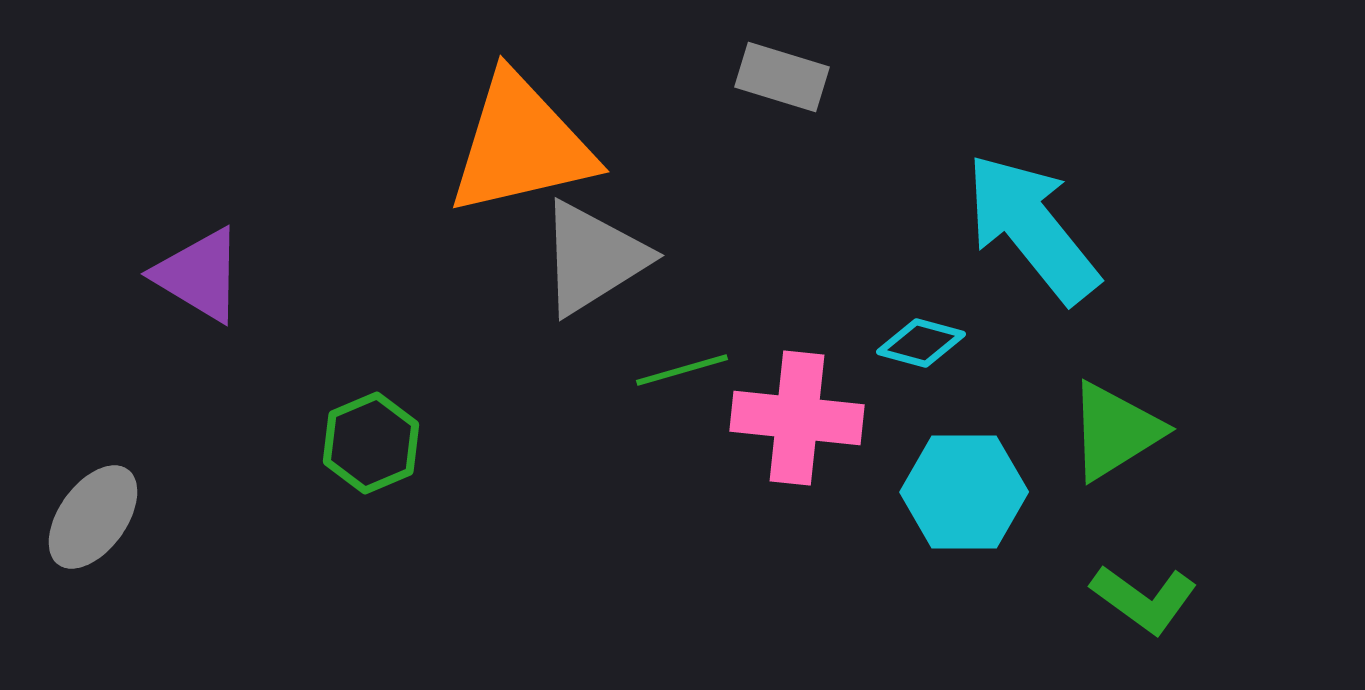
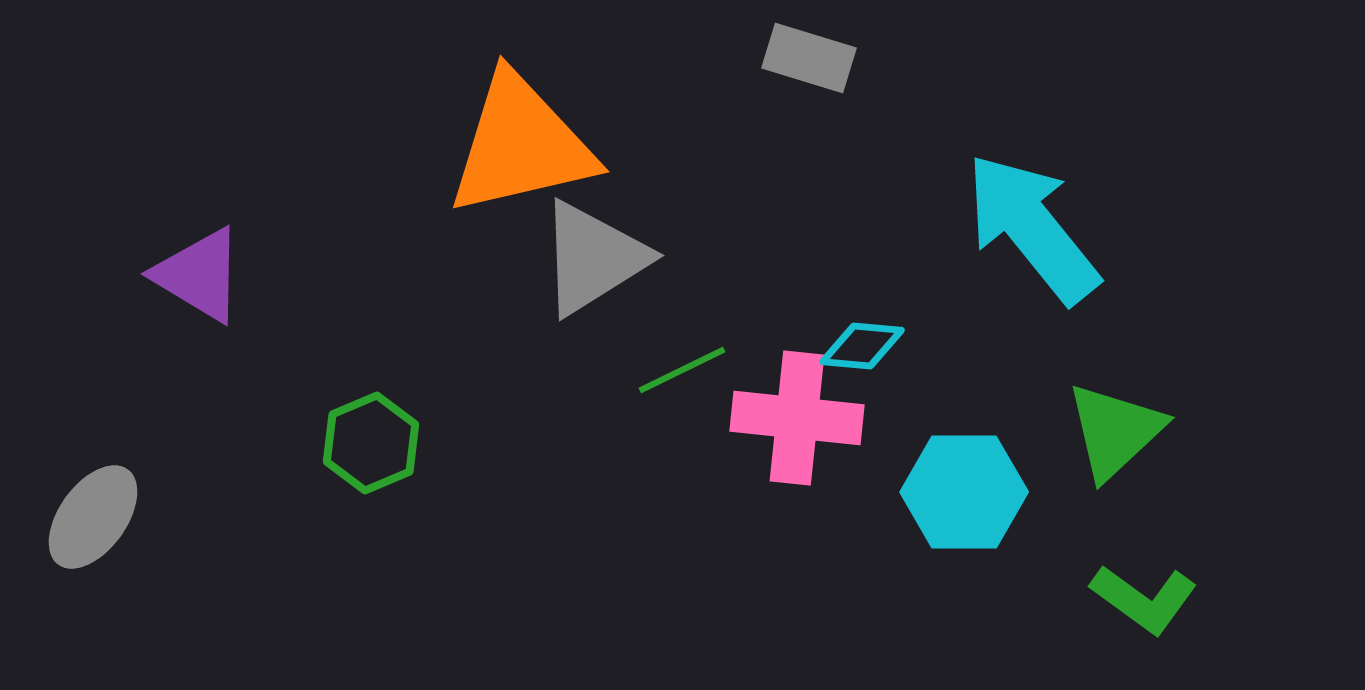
gray rectangle: moved 27 px right, 19 px up
cyan diamond: moved 59 px left, 3 px down; rotated 10 degrees counterclockwise
green line: rotated 10 degrees counterclockwise
green triangle: rotated 11 degrees counterclockwise
